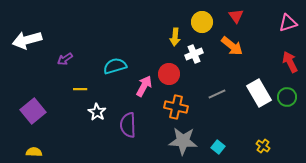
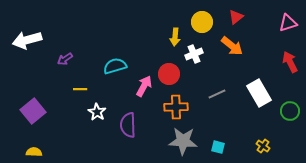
red triangle: moved 1 px down; rotated 28 degrees clockwise
green circle: moved 3 px right, 14 px down
orange cross: rotated 15 degrees counterclockwise
cyan square: rotated 24 degrees counterclockwise
